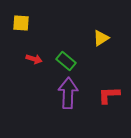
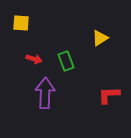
yellow triangle: moved 1 px left
green rectangle: rotated 30 degrees clockwise
purple arrow: moved 23 px left
